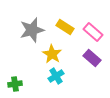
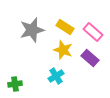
yellow star: moved 11 px right, 4 px up; rotated 12 degrees counterclockwise
purple rectangle: moved 2 px left
